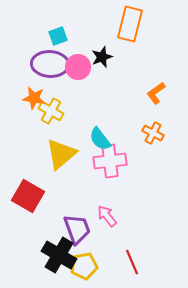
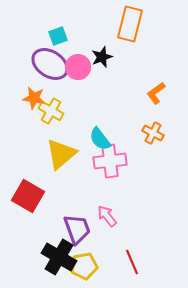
purple ellipse: rotated 30 degrees clockwise
black cross: moved 2 px down
